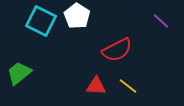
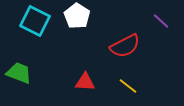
cyan square: moved 6 px left
red semicircle: moved 8 px right, 4 px up
green trapezoid: rotated 60 degrees clockwise
red triangle: moved 11 px left, 4 px up
